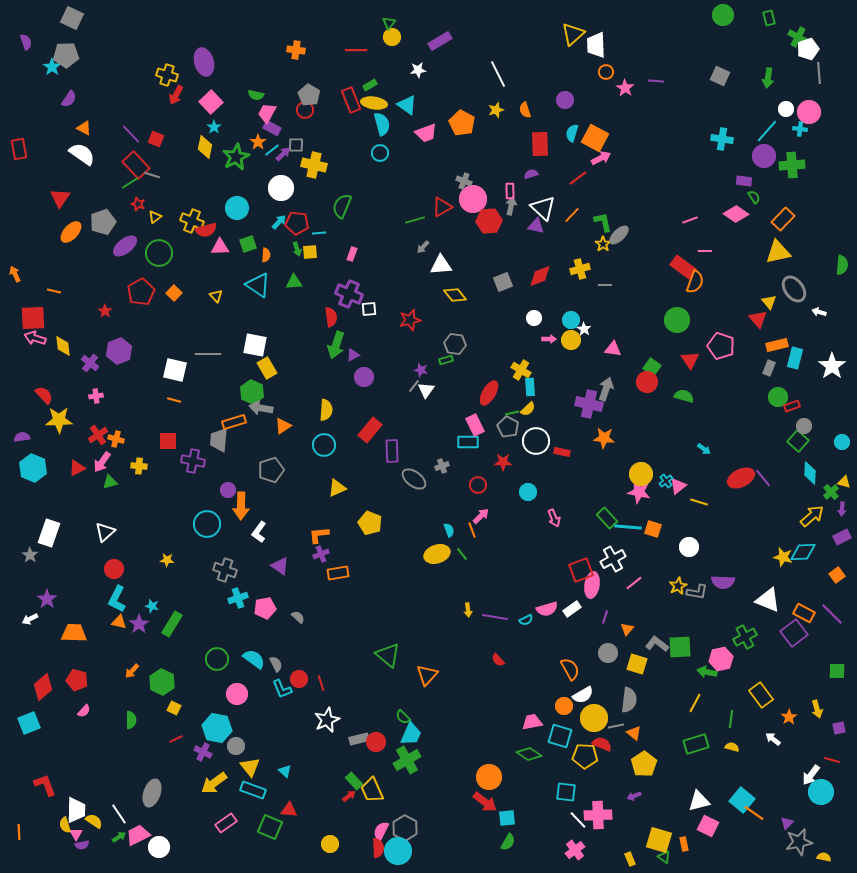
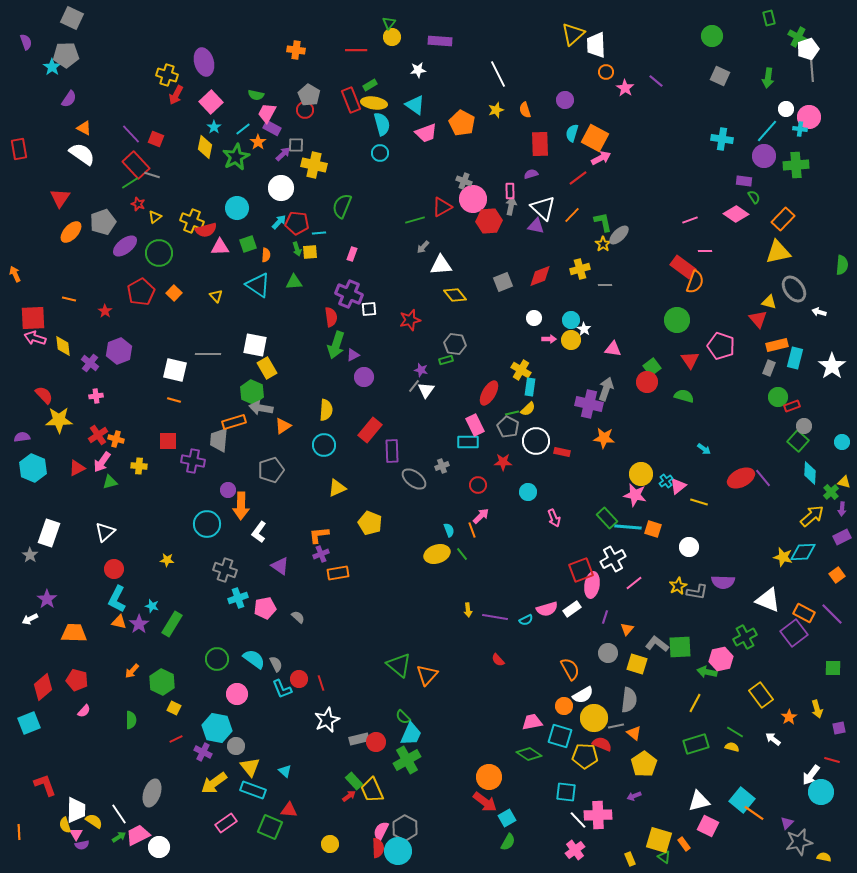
green circle at (723, 15): moved 11 px left, 21 px down
purple rectangle at (440, 41): rotated 35 degrees clockwise
gray line at (819, 73): moved 7 px left, 2 px up
purple line at (656, 81): rotated 35 degrees clockwise
cyan triangle at (407, 105): moved 8 px right
pink circle at (809, 112): moved 5 px down
cyan line at (272, 150): moved 29 px left, 21 px up
green cross at (792, 165): moved 4 px right
orange line at (54, 291): moved 15 px right, 8 px down
yellow triangle at (769, 302): rotated 35 degrees counterclockwise
green square at (652, 367): rotated 18 degrees clockwise
cyan rectangle at (530, 387): rotated 12 degrees clockwise
pink star at (639, 492): moved 4 px left, 3 px down
green triangle at (388, 655): moved 11 px right, 10 px down
green square at (837, 671): moved 4 px left, 3 px up
green line at (731, 719): moved 4 px right, 13 px down; rotated 66 degrees counterclockwise
cyan square at (507, 818): rotated 24 degrees counterclockwise
orange rectangle at (684, 844): rotated 24 degrees counterclockwise
